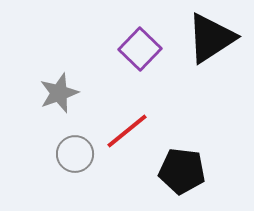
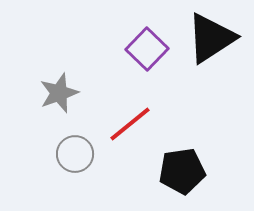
purple square: moved 7 px right
red line: moved 3 px right, 7 px up
black pentagon: rotated 15 degrees counterclockwise
